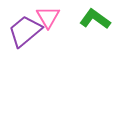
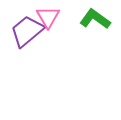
purple trapezoid: moved 2 px right
